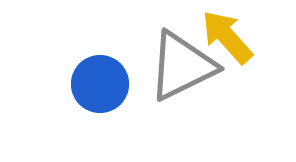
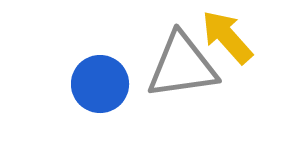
gray triangle: rotated 18 degrees clockwise
